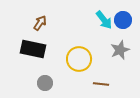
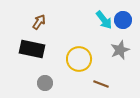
brown arrow: moved 1 px left, 1 px up
black rectangle: moved 1 px left
brown line: rotated 14 degrees clockwise
